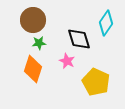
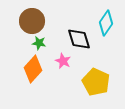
brown circle: moved 1 px left, 1 px down
green star: rotated 16 degrees clockwise
pink star: moved 4 px left
orange diamond: rotated 24 degrees clockwise
